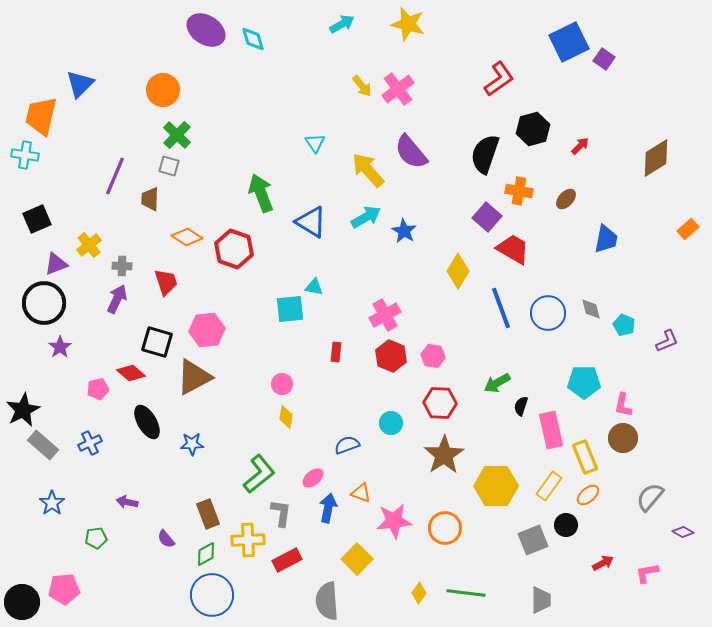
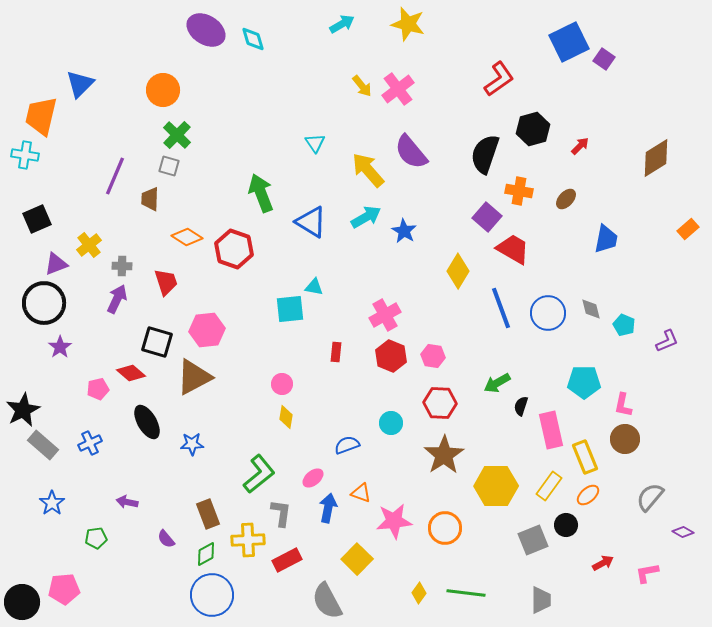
brown circle at (623, 438): moved 2 px right, 1 px down
gray semicircle at (327, 601): rotated 24 degrees counterclockwise
